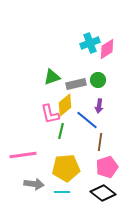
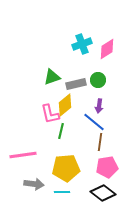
cyan cross: moved 8 px left, 1 px down
blue line: moved 7 px right, 2 px down
pink pentagon: rotated 10 degrees clockwise
